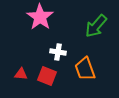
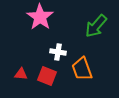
orange trapezoid: moved 3 px left
